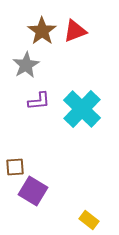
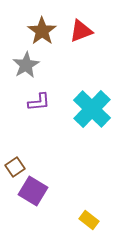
red triangle: moved 6 px right
purple L-shape: moved 1 px down
cyan cross: moved 10 px right
brown square: rotated 30 degrees counterclockwise
